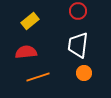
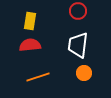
yellow rectangle: rotated 42 degrees counterclockwise
red semicircle: moved 4 px right, 7 px up
